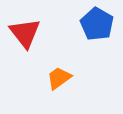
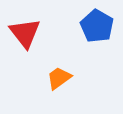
blue pentagon: moved 2 px down
